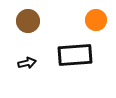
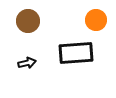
black rectangle: moved 1 px right, 2 px up
